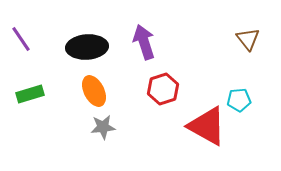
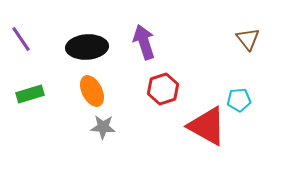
orange ellipse: moved 2 px left
gray star: rotated 10 degrees clockwise
